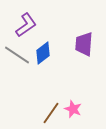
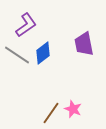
purple trapezoid: rotated 15 degrees counterclockwise
